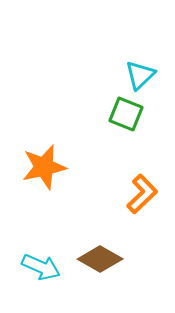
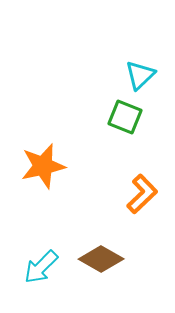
green square: moved 1 px left, 3 px down
orange star: moved 1 px left, 1 px up
brown diamond: moved 1 px right
cyan arrow: rotated 111 degrees clockwise
